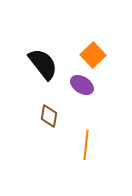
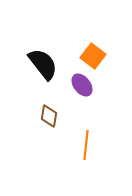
orange square: moved 1 px down; rotated 10 degrees counterclockwise
purple ellipse: rotated 20 degrees clockwise
